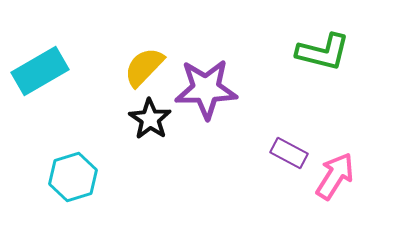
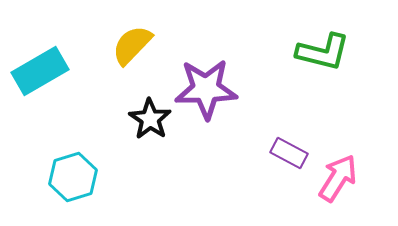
yellow semicircle: moved 12 px left, 22 px up
pink arrow: moved 3 px right, 2 px down
